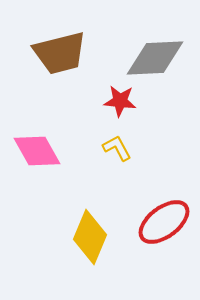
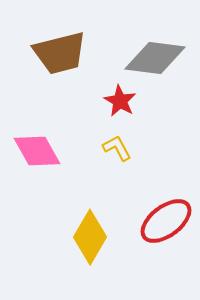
gray diamond: rotated 10 degrees clockwise
red star: rotated 24 degrees clockwise
red ellipse: moved 2 px right, 1 px up
yellow diamond: rotated 8 degrees clockwise
